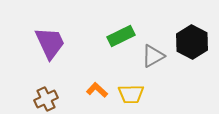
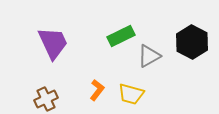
purple trapezoid: moved 3 px right
gray triangle: moved 4 px left
orange L-shape: rotated 85 degrees clockwise
yellow trapezoid: rotated 16 degrees clockwise
